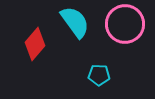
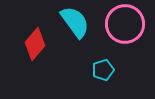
cyan pentagon: moved 4 px right, 5 px up; rotated 20 degrees counterclockwise
